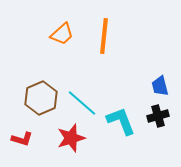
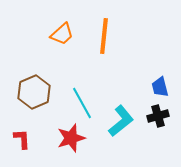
blue trapezoid: moved 1 px down
brown hexagon: moved 7 px left, 6 px up
cyan line: rotated 20 degrees clockwise
cyan L-shape: rotated 72 degrees clockwise
red L-shape: rotated 110 degrees counterclockwise
